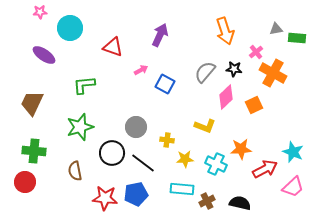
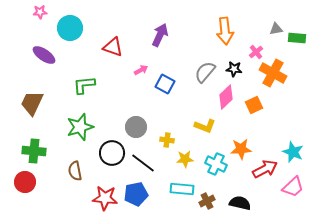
orange arrow: rotated 12 degrees clockwise
